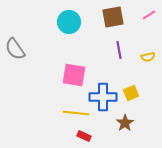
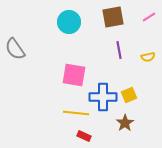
pink line: moved 2 px down
yellow square: moved 2 px left, 2 px down
